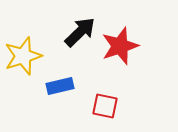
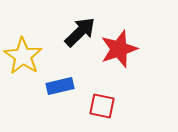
red star: moved 1 px left, 3 px down
yellow star: rotated 21 degrees counterclockwise
red square: moved 3 px left
